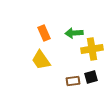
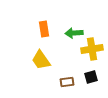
orange rectangle: moved 4 px up; rotated 14 degrees clockwise
brown rectangle: moved 6 px left, 1 px down
